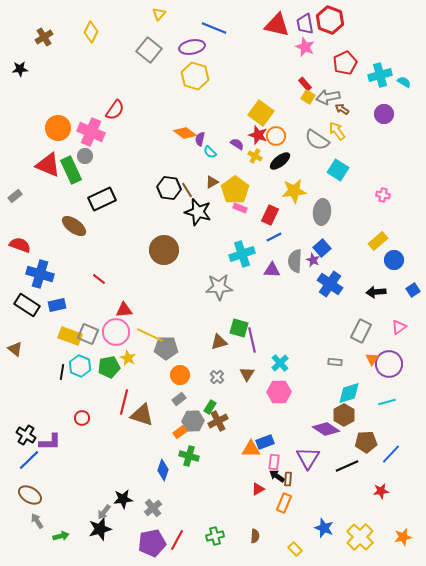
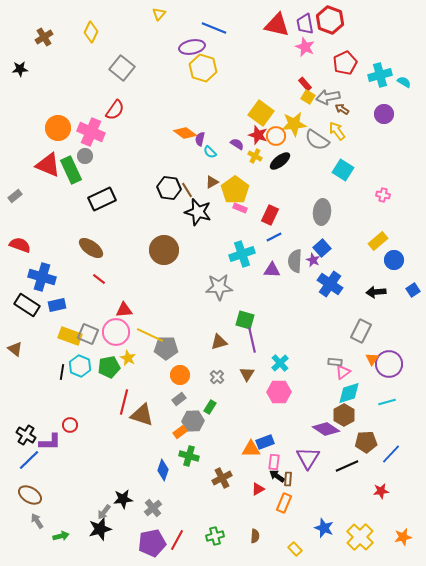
gray square at (149, 50): moved 27 px left, 18 px down
yellow hexagon at (195, 76): moved 8 px right, 8 px up
cyan square at (338, 170): moved 5 px right
yellow star at (294, 191): moved 67 px up
brown ellipse at (74, 226): moved 17 px right, 22 px down
blue cross at (40, 274): moved 2 px right, 3 px down
pink triangle at (399, 327): moved 56 px left, 45 px down
green square at (239, 328): moved 6 px right, 8 px up
red circle at (82, 418): moved 12 px left, 7 px down
brown cross at (218, 421): moved 4 px right, 57 px down
